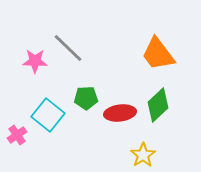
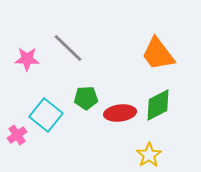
pink star: moved 8 px left, 2 px up
green diamond: rotated 16 degrees clockwise
cyan square: moved 2 px left
yellow star: moved 6 px right
